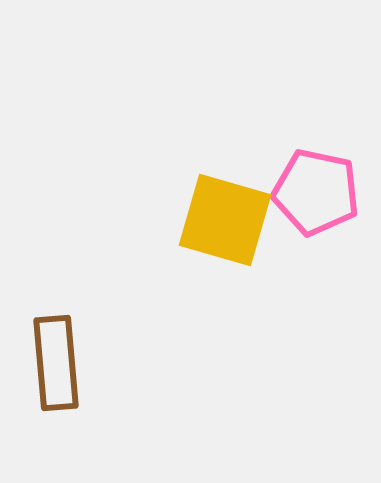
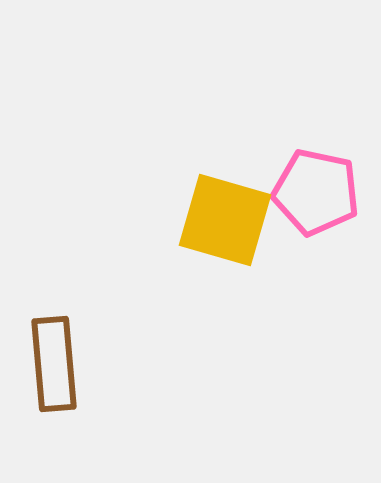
brown rectangle: moved 2 px left, 1 px down
